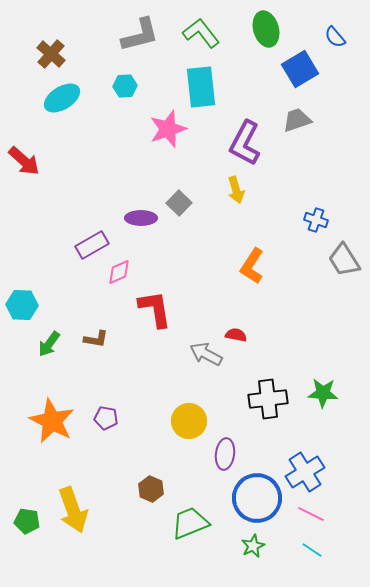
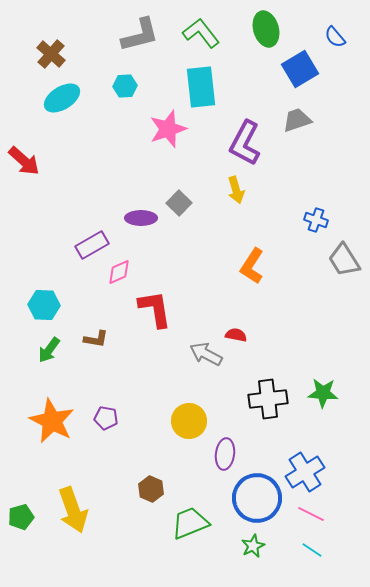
cyan hexagon at (22, 305): moved 22 px right
green arrow at (49, 344): moved 6 px down
green pentagon at (27, 521): moved 6 px left, 4 px up; rotated 25 degrees counterclockwise
